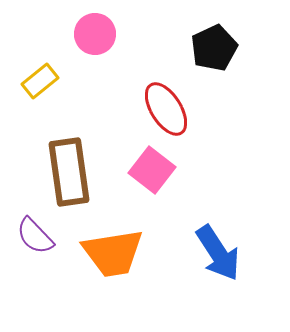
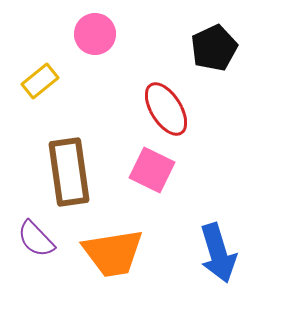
pink square: rotated 12 degrees counterclockwise
purple semicircle: moved 1 px right, 3 px down
blue arrow: rotated 16 degrees clockwise
